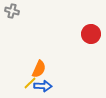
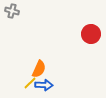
blue arrow: moved 1 px right, 1 px up
